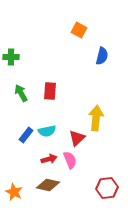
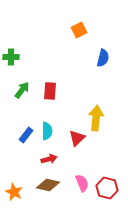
orange square: rotated 35 degrees clockwise
blue semicircle: moved 1 px right, 2 px down
green arrow: moved 1 px right, 3 px up; rotated 66 degrees clockwise
cyan semicircle: rotated 78 degrees counterclockwise
pink semicircle: moved 12 px right, 23 px down
red hexagon: rotated 20 degrees clockwise
